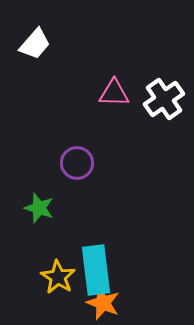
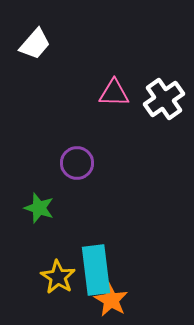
orange star: moved 8 px right, 3 px up; rotated 8 degrees clockwise
